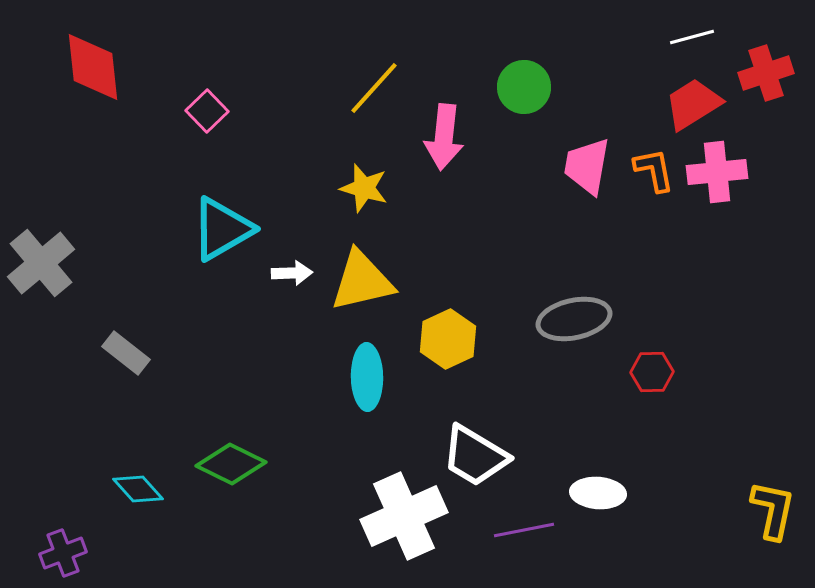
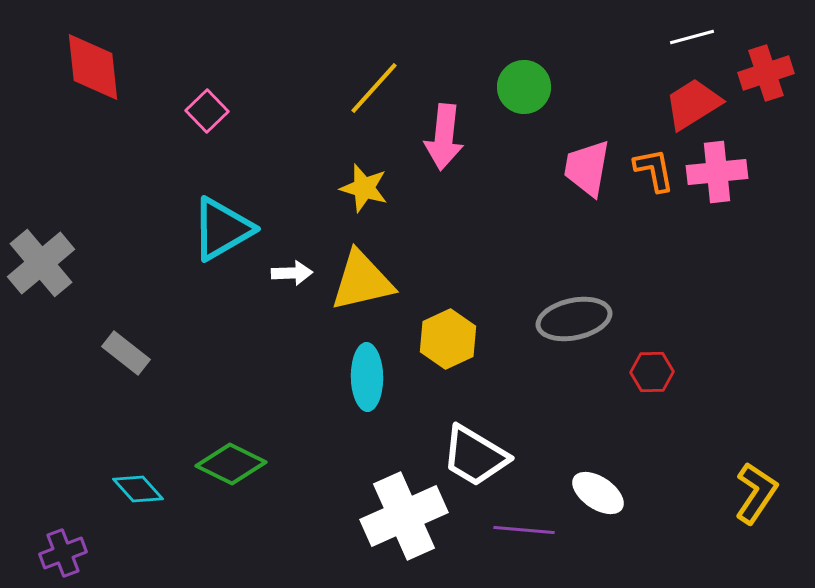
pink trapezoid: moved 2 px down
white ellipse: rotated 30 degrees clockwise
yellow L-shape: moved 17 px left, 17 px up; rotated 22 degrees clockwise
purple line: rotated 16 degrees clockwise
